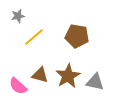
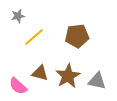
brown pentagon: rotated 15 degrees counterclockwise
brown triangle: moved 2 px up
gray triangle: moved 2 px right, 1 px up
